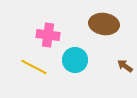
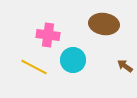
cyan circle: moved 2 px left
